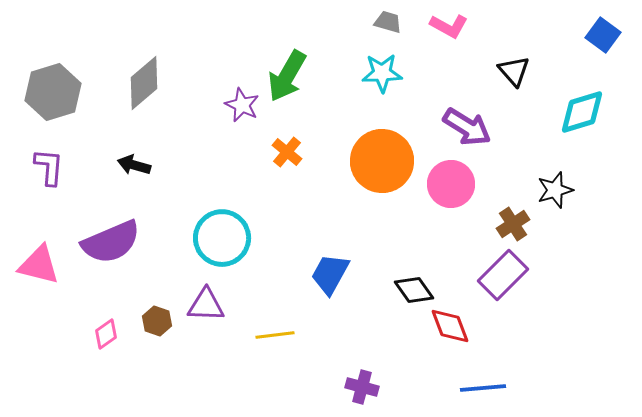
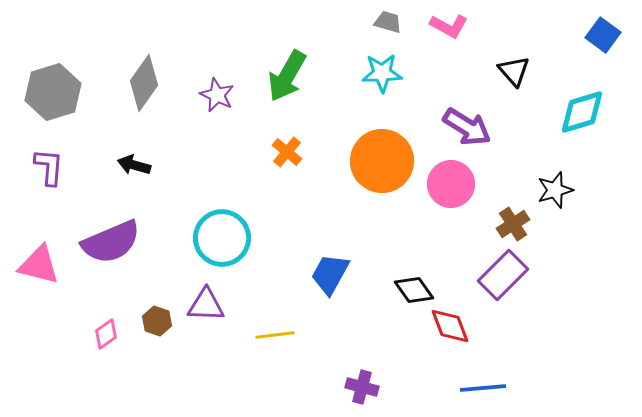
gray diamond: rotated 14 degrees counterclockwise
purple star: moved 25 px left, 10 px up
